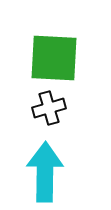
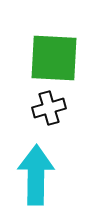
cyan arrow: moved 9 px left, 3 px down
